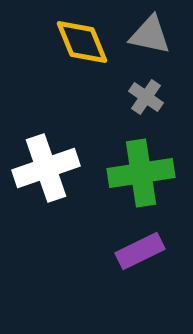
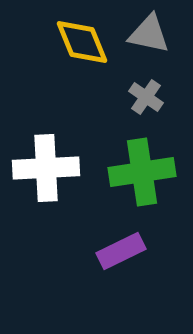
gray triangle: moved 1 px left, 1 px up
white cross: rotated 16 degrees clockwise
green cross: moved 1 px right, 1 px up
purple rectangle: moved 19 px left
